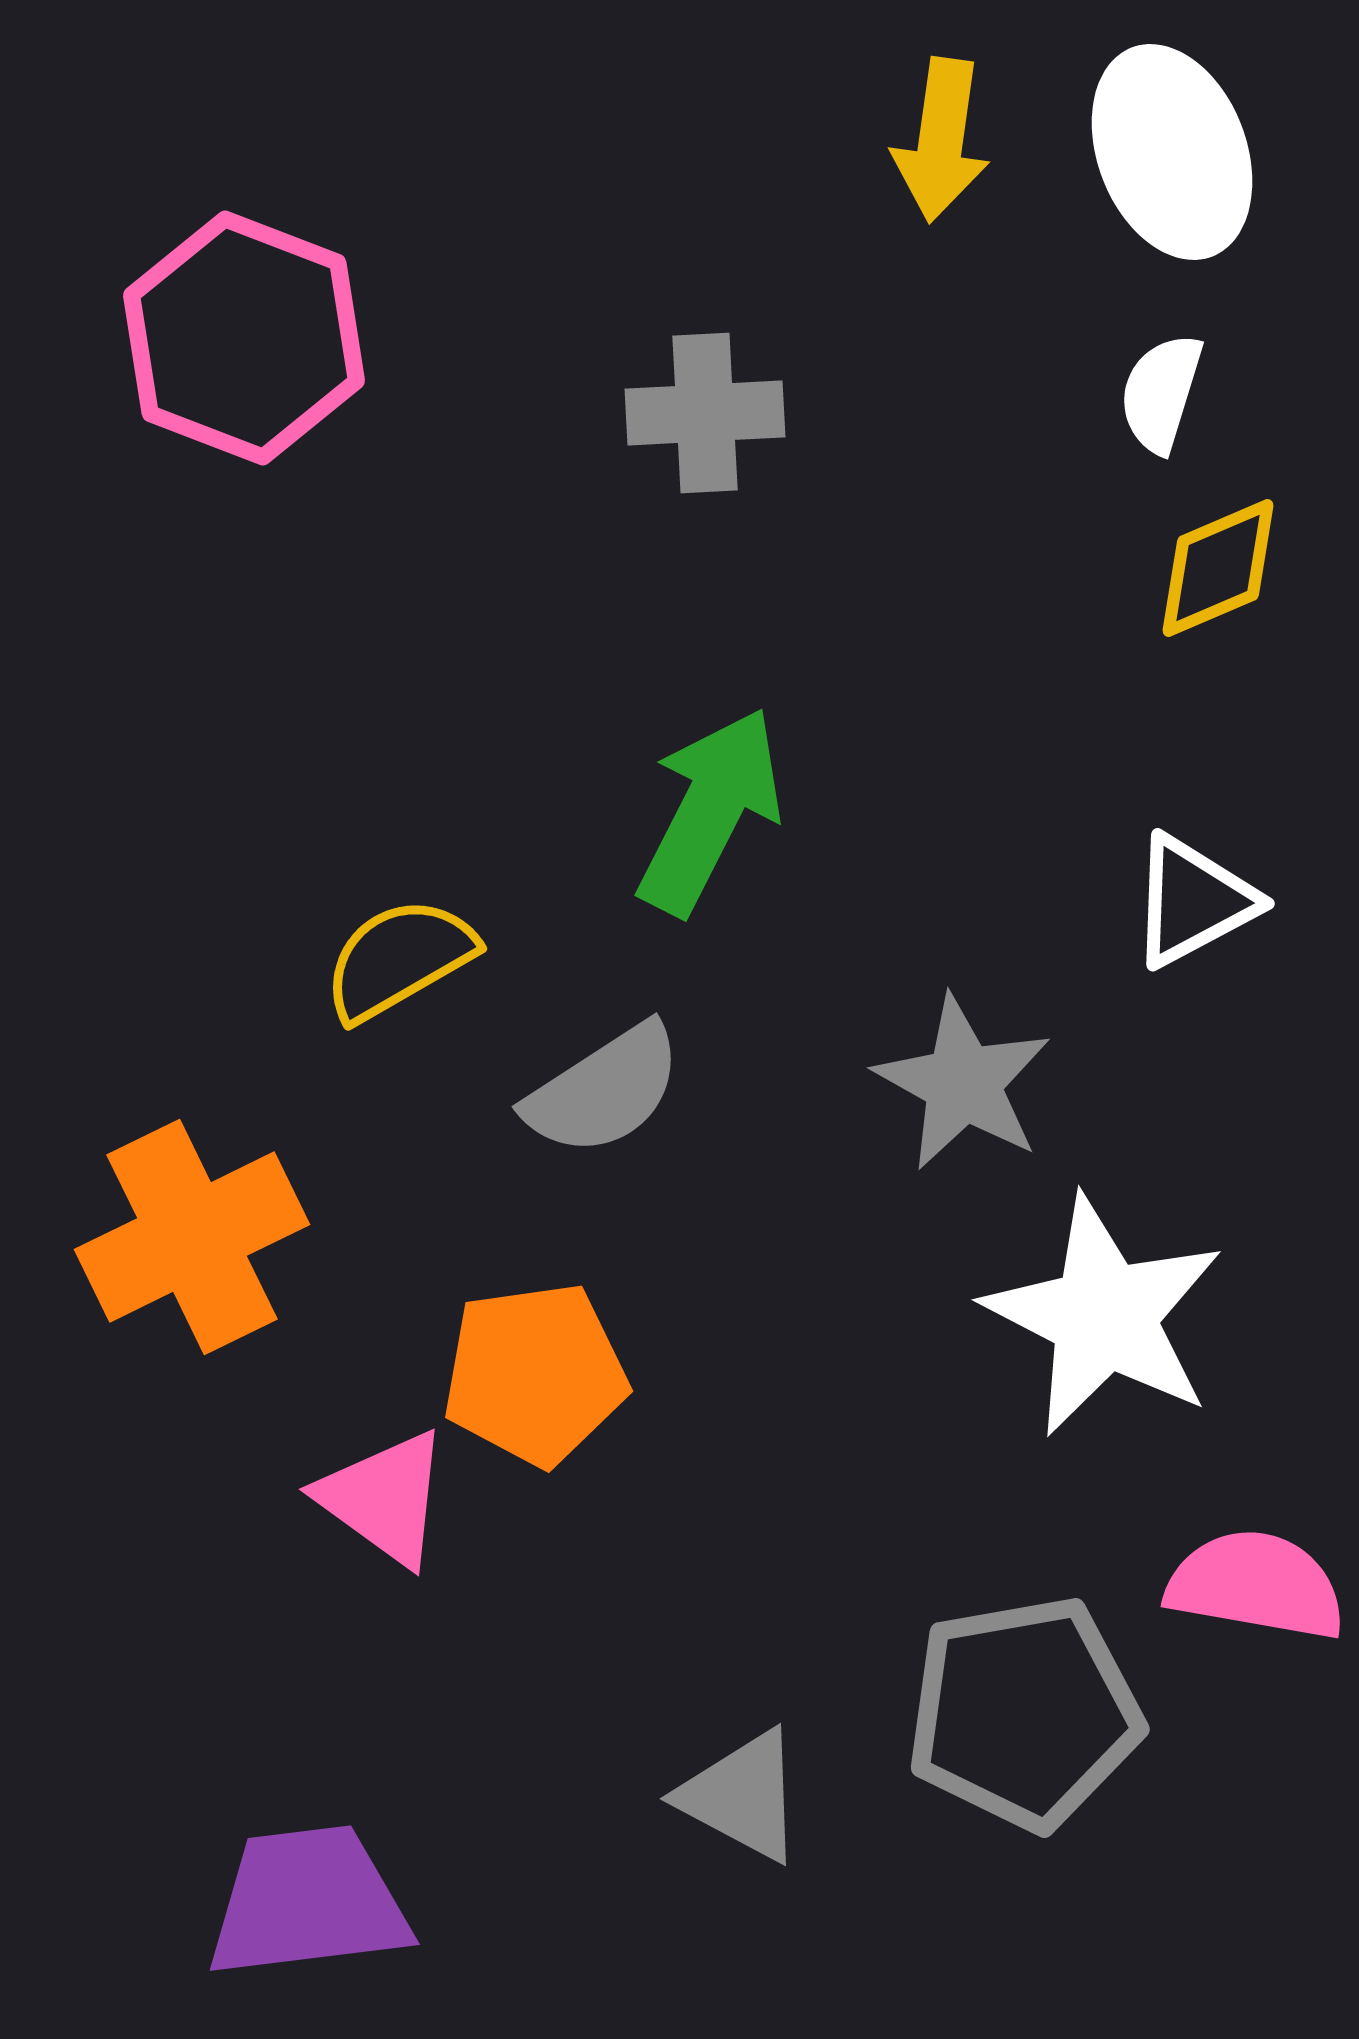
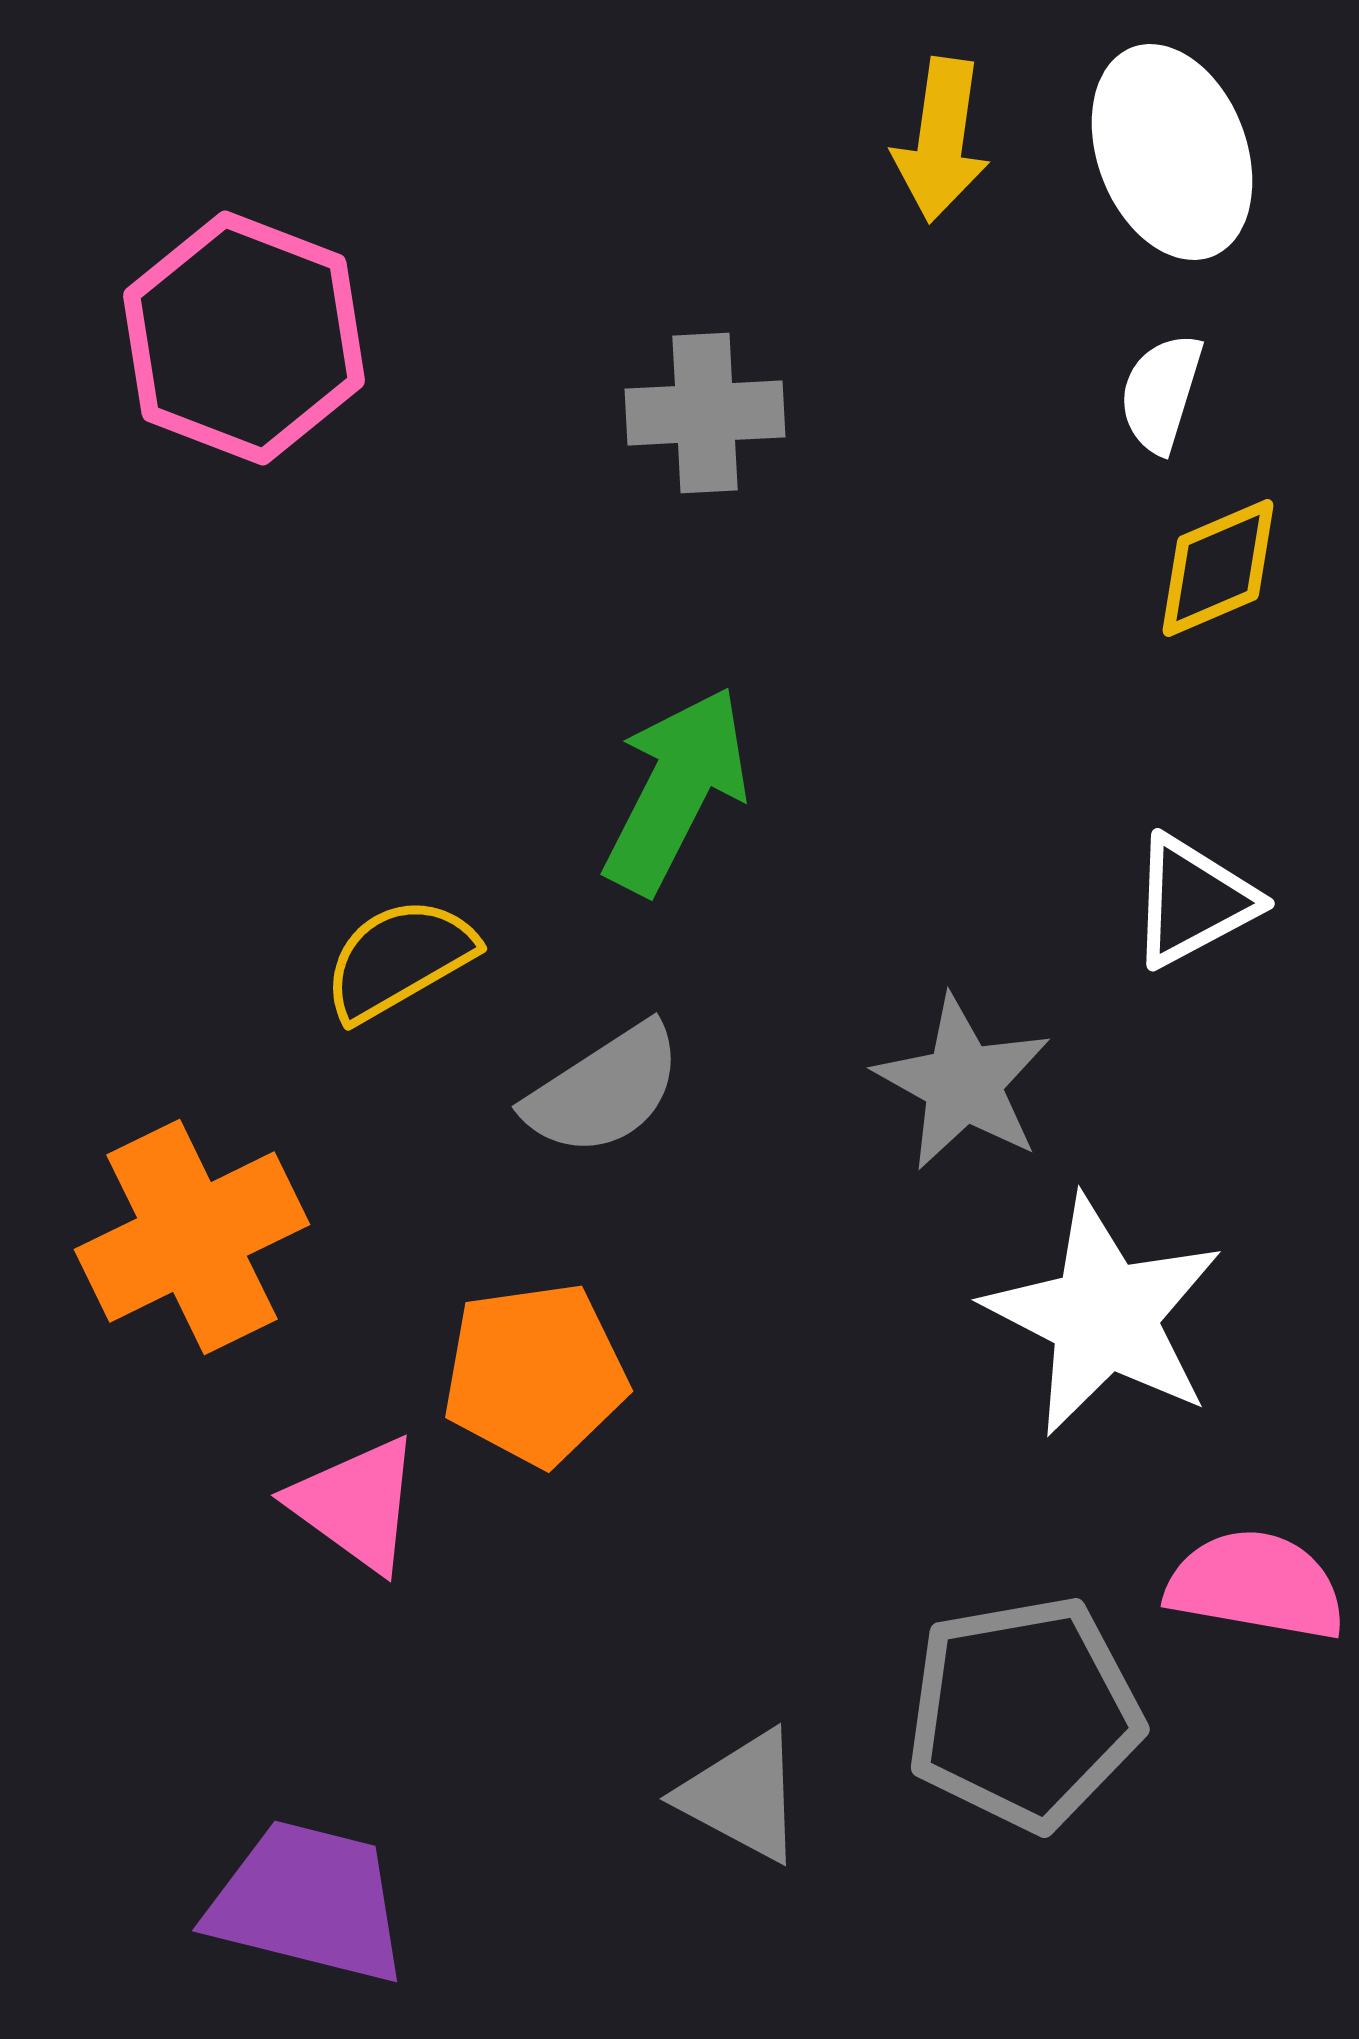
green arrow: moved 34 px left, 21 px up
pink triangle: moved 28 px left, 6 px down
purple trapezoid: rotated 21 degrees clockwise
